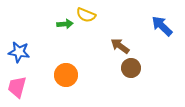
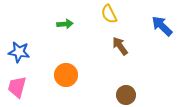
yellow semicircle: moved 23 px right, 1 px up; rotated 42 degrees clockwise
brown arrow: rotated 18 degrees clockwise
brown circle: moved 5 px left, 27 px down
